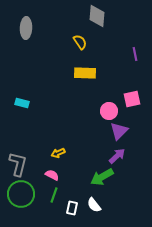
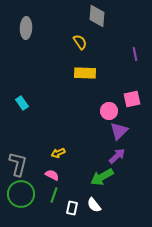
cyan rectangle: rotated 40 degrees clockwise
